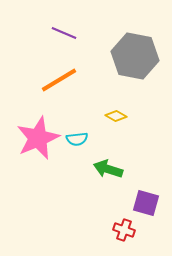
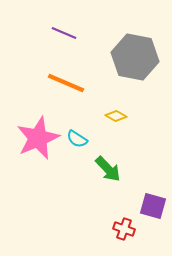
gray hexagon: moved 1 px down
orange line: moved 7 px right, 3 px down; rotated 54 degrees clockwise
cyan semicircle: rotated 40 degrees clockwise
green arrow: rotated 152 degrees counterclockwise
purple square: moved 7 px right, 3 px down
red cross: moved 1 px up
